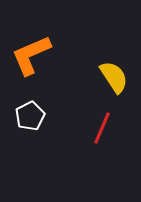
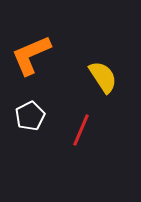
yellow semicircle: moved 11 px left
red line: moved 21 px left, 2 px down
